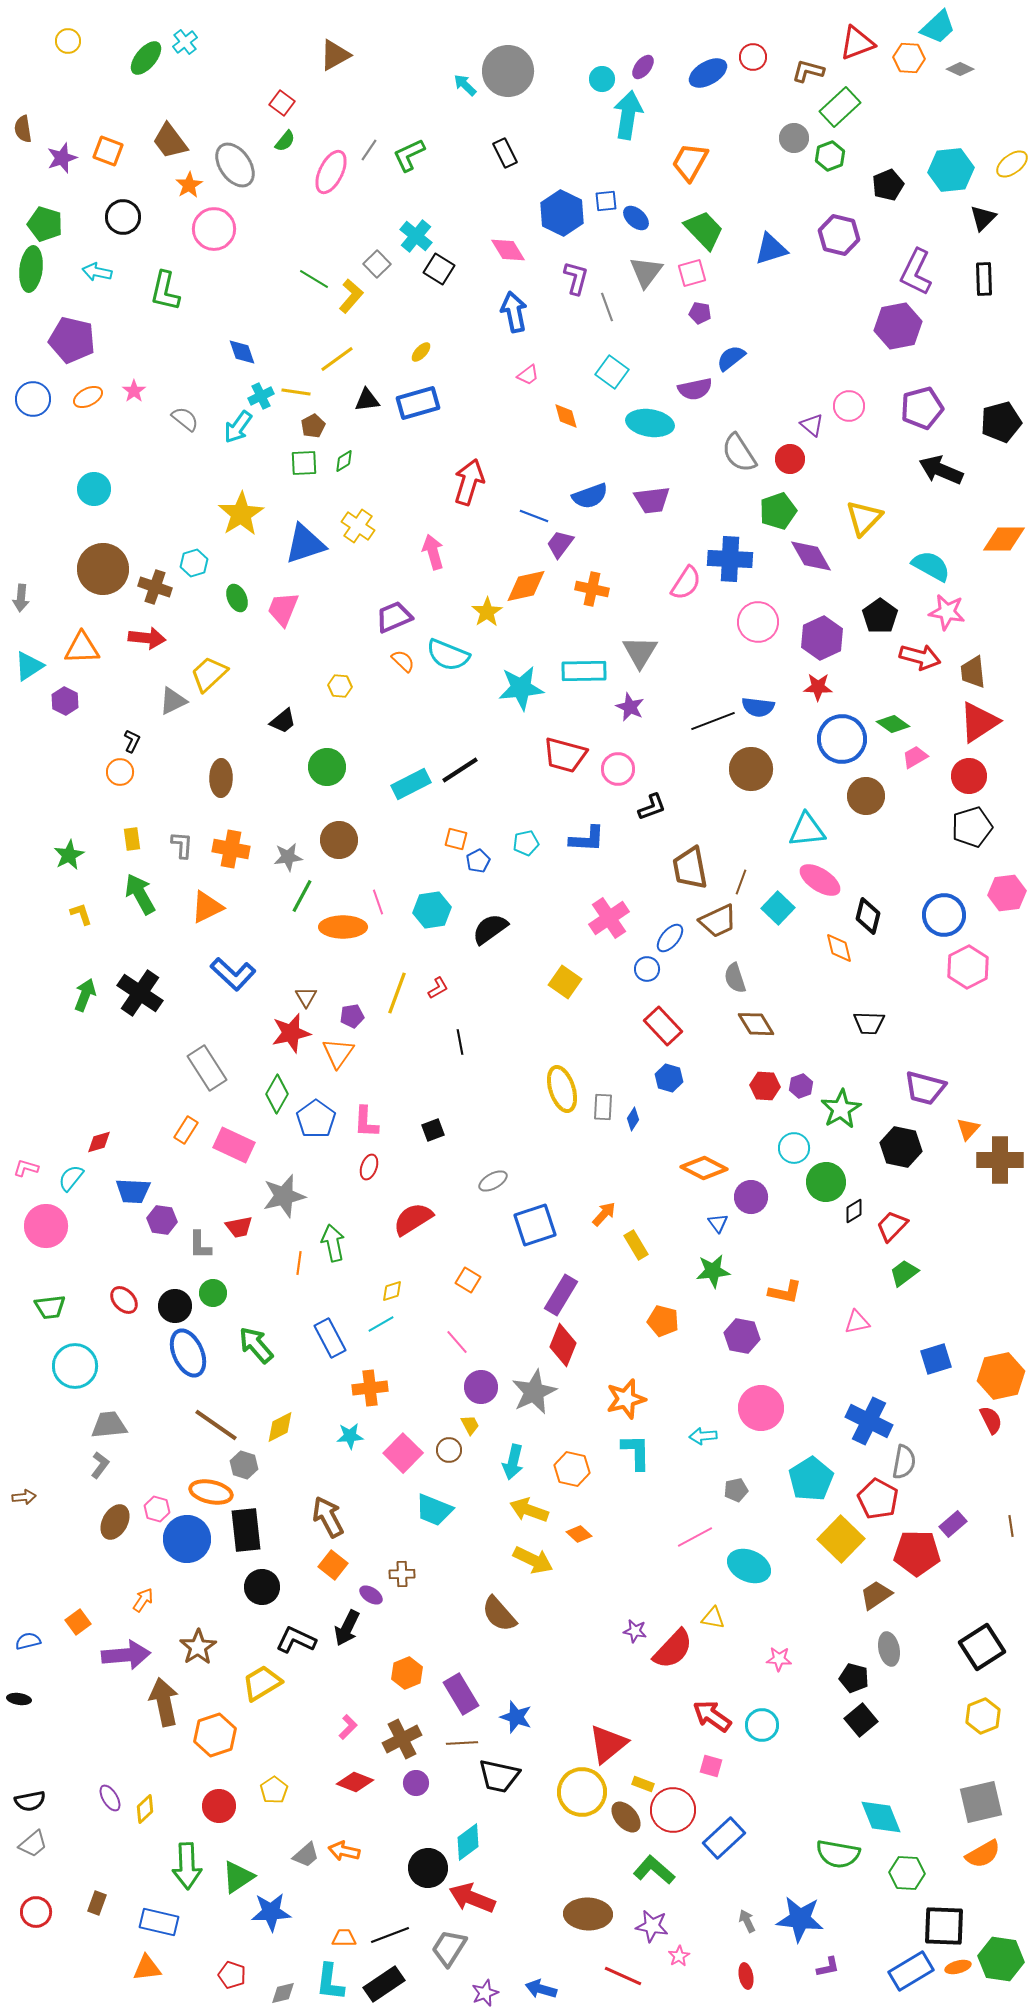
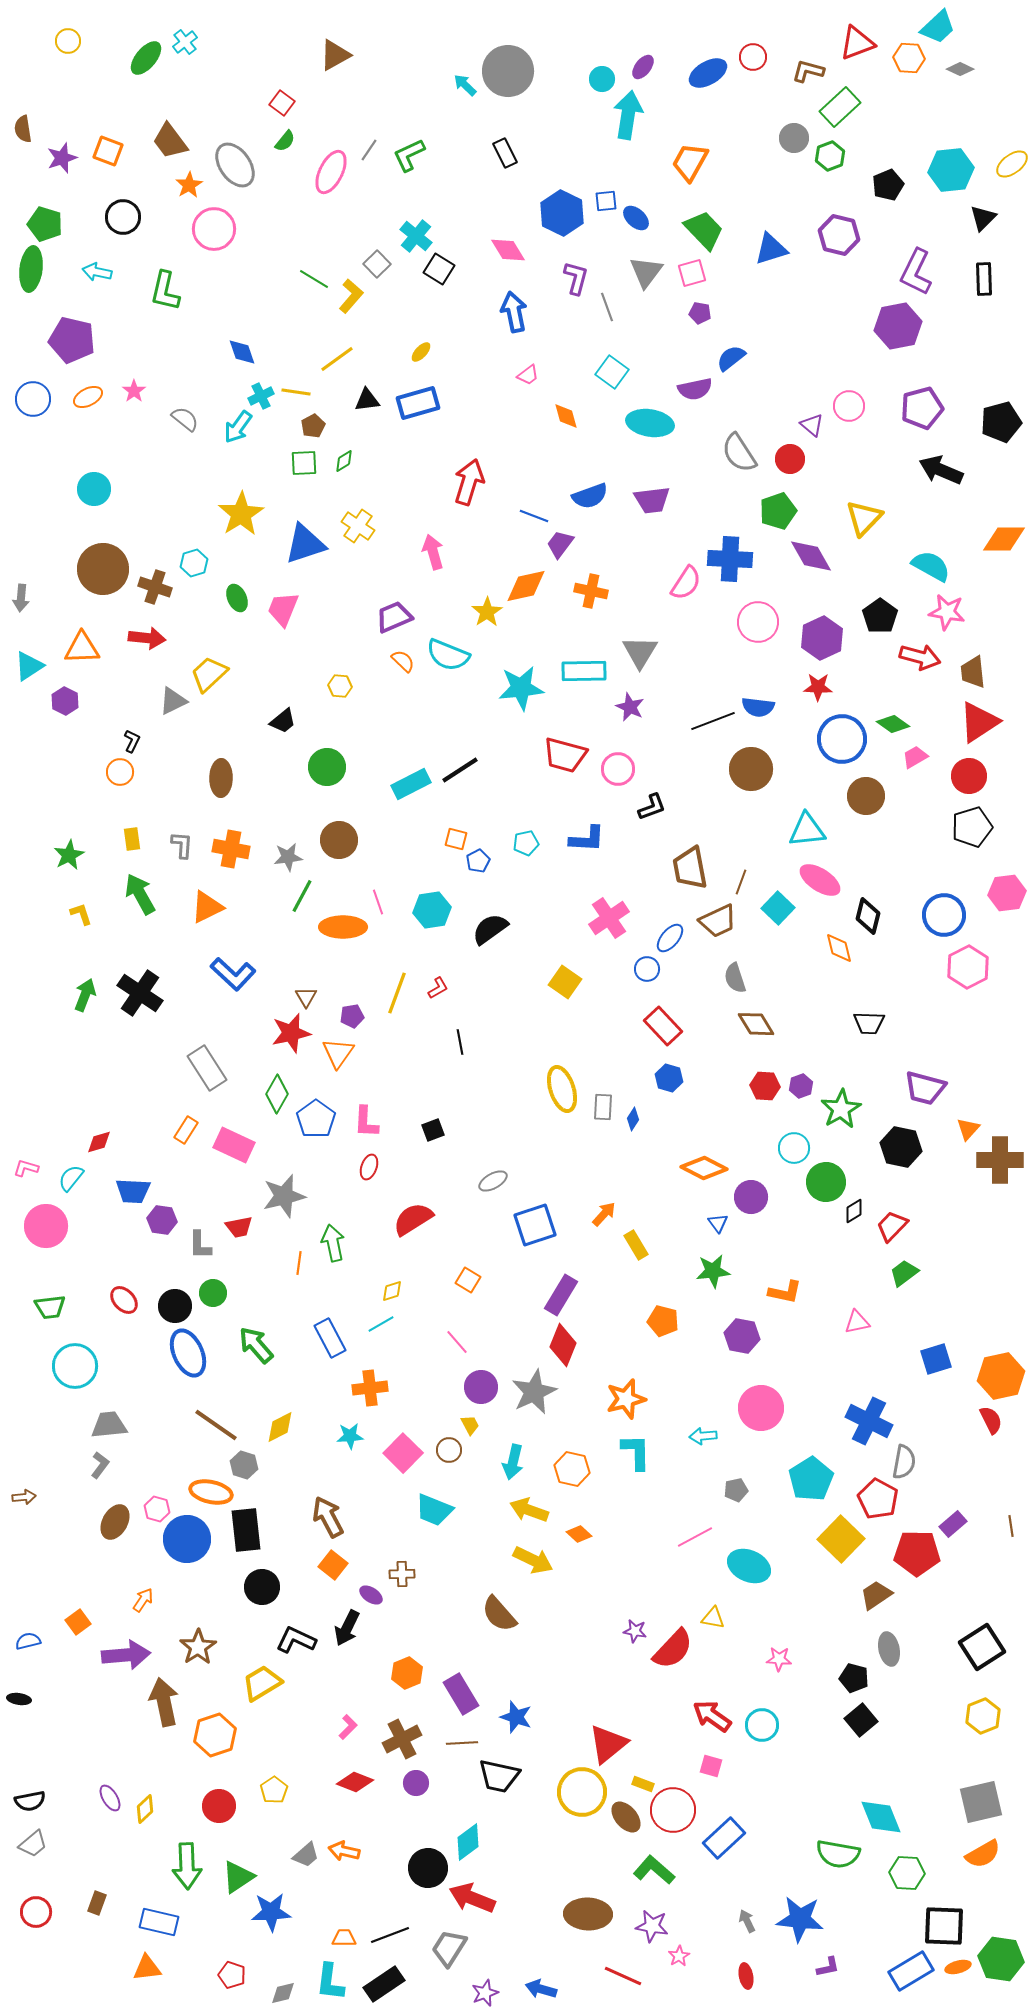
orange cross at (592, 589): moved 1 px left, 2 px down
